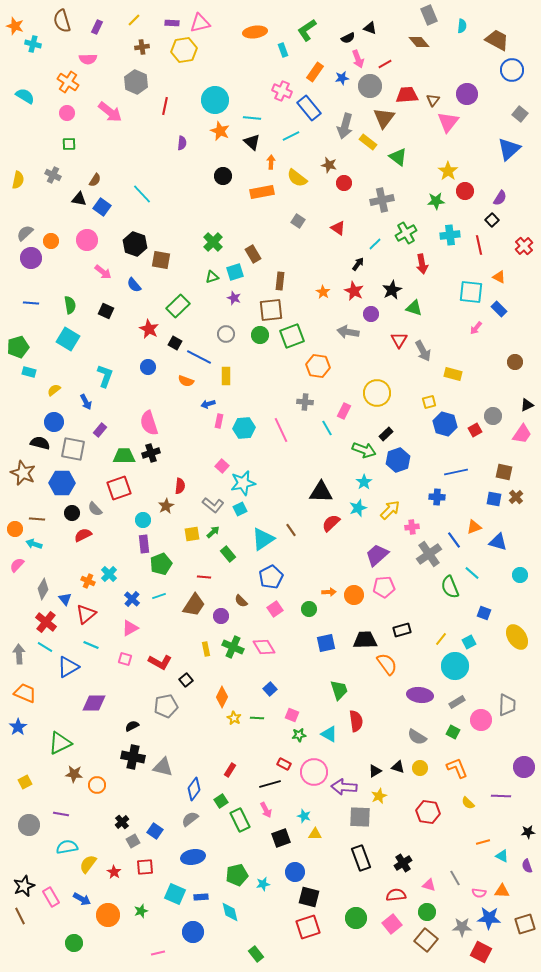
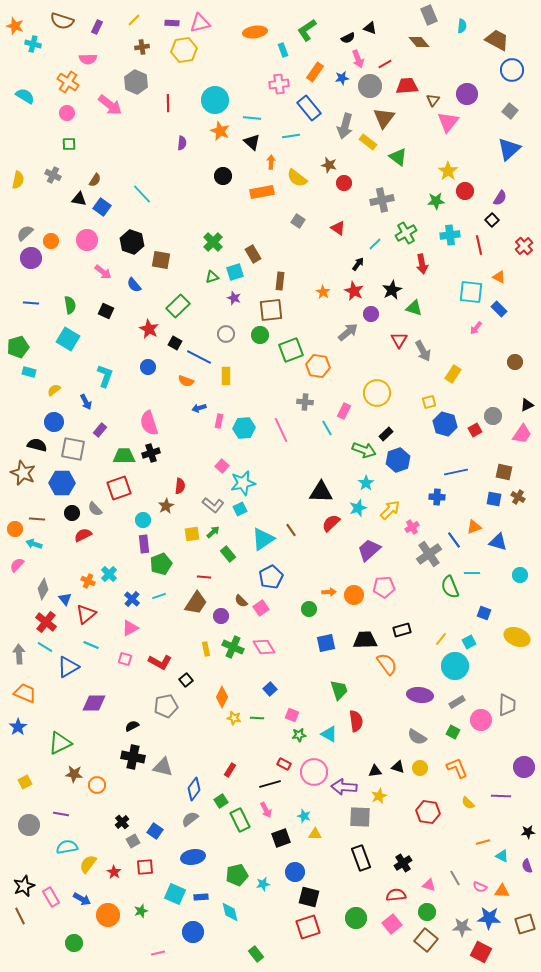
brown semicircle at (62, 21): rotated 55 degrees counterclockwise
pink cross at (282, 91): moved 3 px left, 7 px up; rotated 30 degrees counterclockwise
red trapezoid at (407, 95): moved 9 px up
red line at (165, 106): moved 3 px right, 3 px up; rotated 12 degrees counterclockwise
pink arrow at (110, 112): moved 7 px up
gray square at (520, 114): moved 10 px left, 3 px up
cyan line at (291, 136): rotated 18 degrees clockwise
black hexagon at (135, 244): moved 3 px left, 2 px up
gray arrow at (348, 332): rotated 130 degrees clockwise
green square at (292, 336): moved 1 px left, 14 px down
yellow rectangle at (453, 374): rotated 72 degrees counterclockwise
blue arrow at (208, 404): moved 9 px left, 4 px down
black semicircle at (40, 443): moved 3 px left, 2 px down
cyan star at (364, 482): moved 2 px right, 1 px down
brown cross at (516, 497): moved 2 px right; rotated 16 degrees counterclockwise
pink cross at (412, 527): rotated 24 degrees counterclockwise
purple trapezoid at (377, 555): moved 8 px left, 5 px up
cyan line at (472, 573): rotated 42 degrees counterclockwise
brown trapezoid at (194, 605): moved 2 px right, 2 px up
pink square at (275, 609): moved 14 px left, 1 px up
yellow ellipse at (517, 637): rotated 35 degrees counterclockwise
yellow star at (234, 718): rotated 16 degrees counterclockwise
black triangle at (375, 771): rotated 24 degrees clockwise
pink semicircle at (479, 893): moved 1 px right, 6 px up; rotated 16 degrees clockwise
